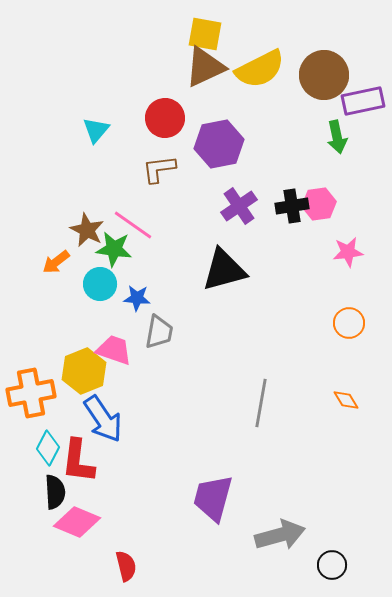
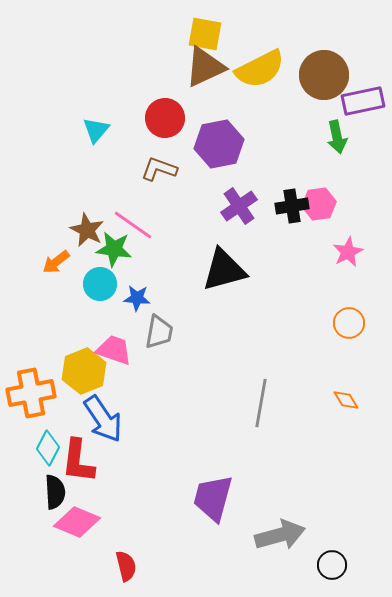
brown L-shape: rotated 27 degrees clockwise
pink star: rotated 20 degrees counterclockwise
